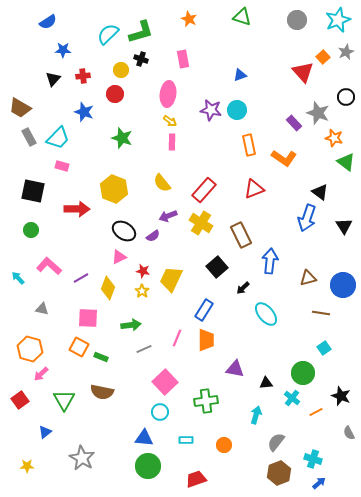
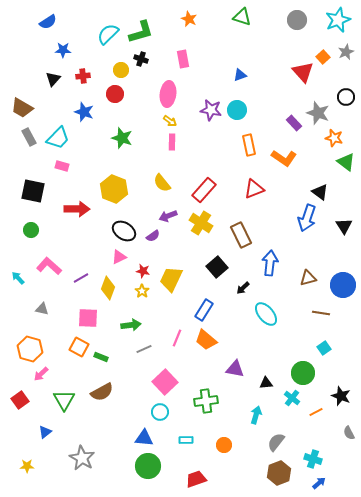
brown trapezoid at (20, 108): moved 2 px right
blue arrow at (270, 261): moved 2 px down
orange trapezoid at (206, 340): rotated 130 degrees clockwise
brown semicircle at (102, 392): rotated 40 degrees counterclockwise
